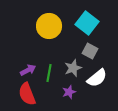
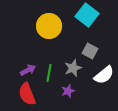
cyan square: moved 8 px up
white semicircle: moved 7 px right, 3 px up
purple star: moved 1 px left, 1 px up
